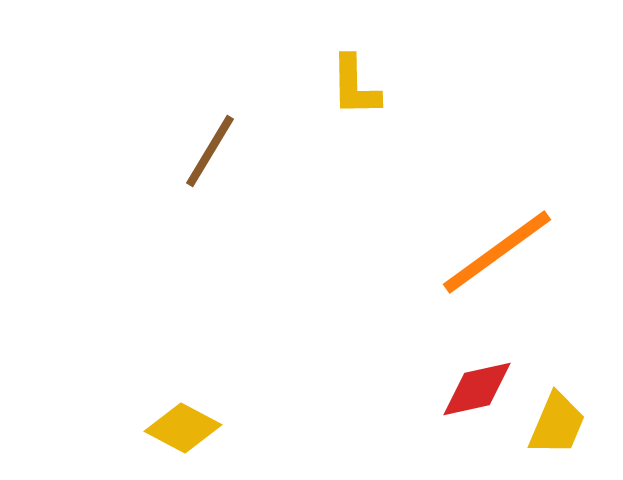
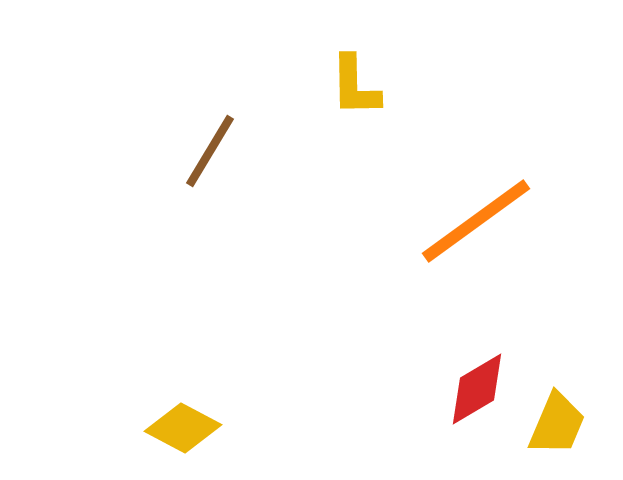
orange line: moved 21 px left, 31 px up
red diamond: rotated 18 degrees counterclockwise
